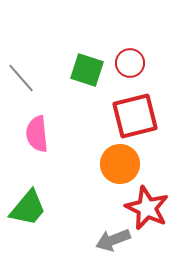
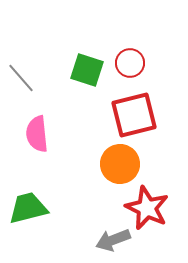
red square: moved 1 px left, 1 px up
green trapezoid: rotated 144 degrees counterclockwise
